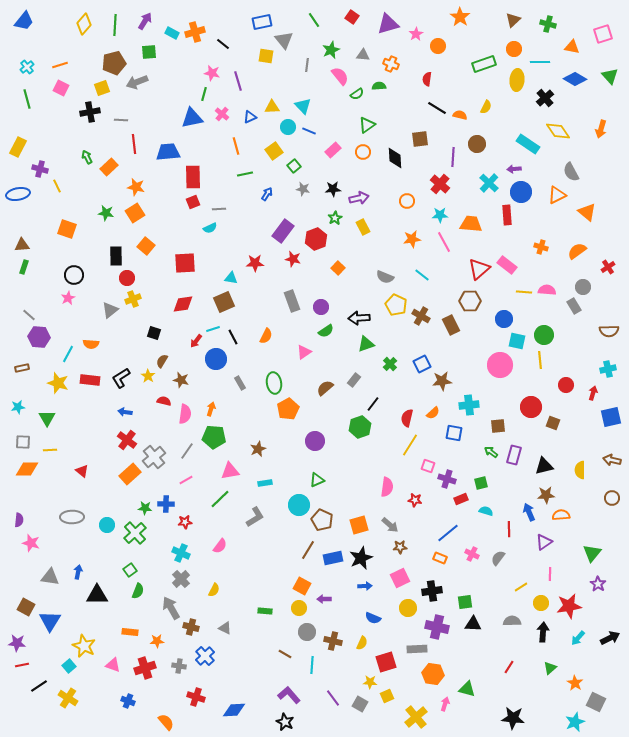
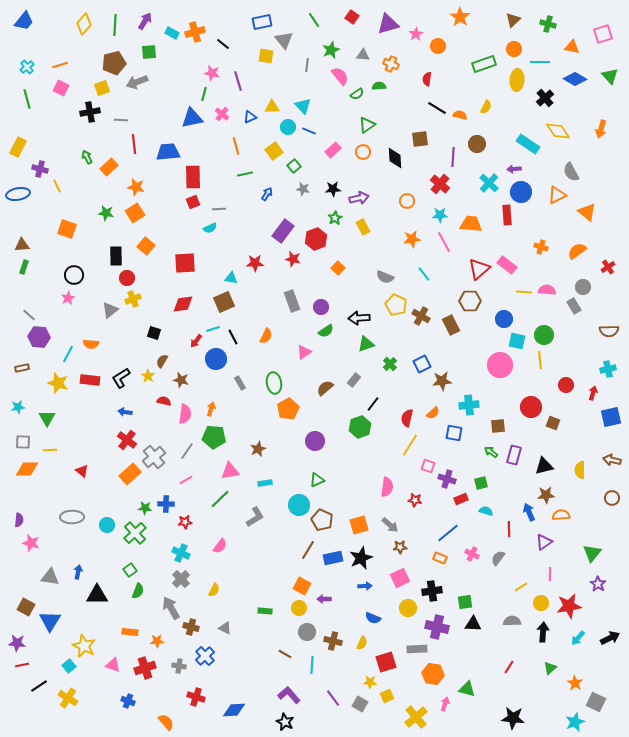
cyan line at (422, 275): moved 2 px right, 1 px up; rotated 14 degrees clockwise
